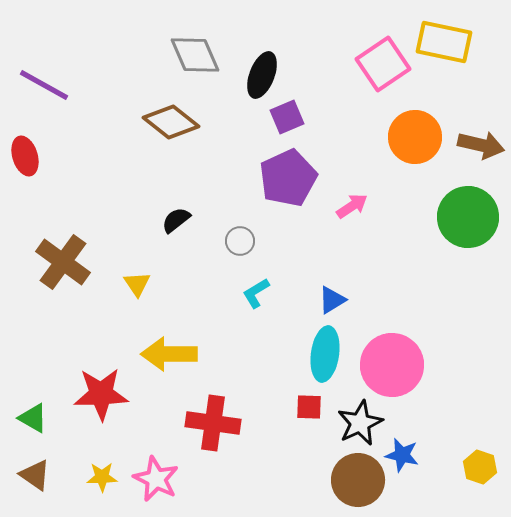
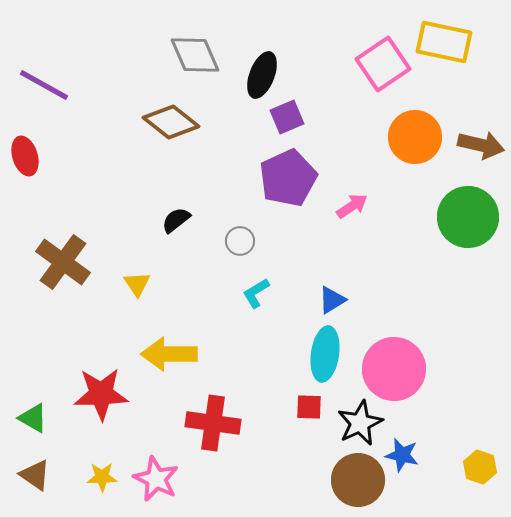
pink circle: moved 2 px right, 4 px down
